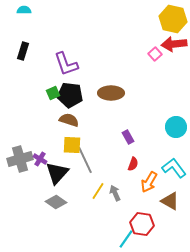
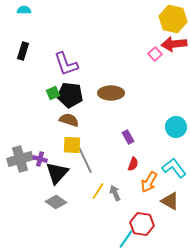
purple cross: rotated 16 degrees counterclockwise
